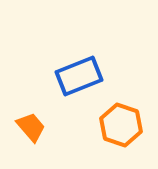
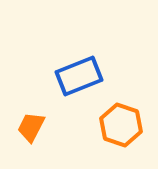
orange trapezoid: rotated 112 degrees counterclockwise
